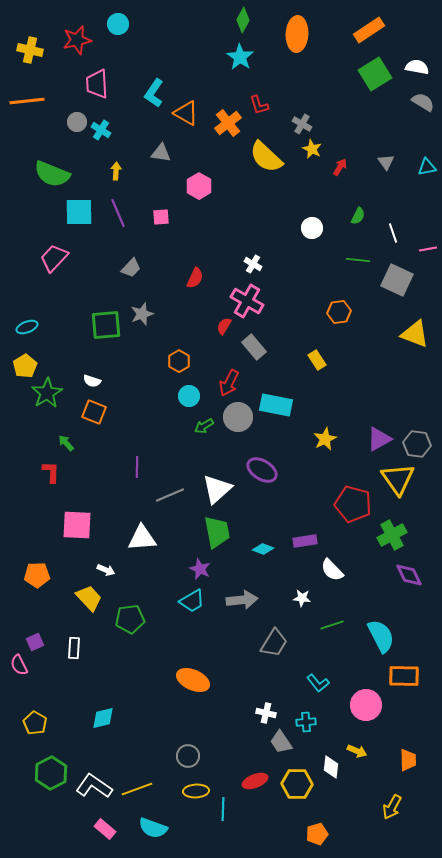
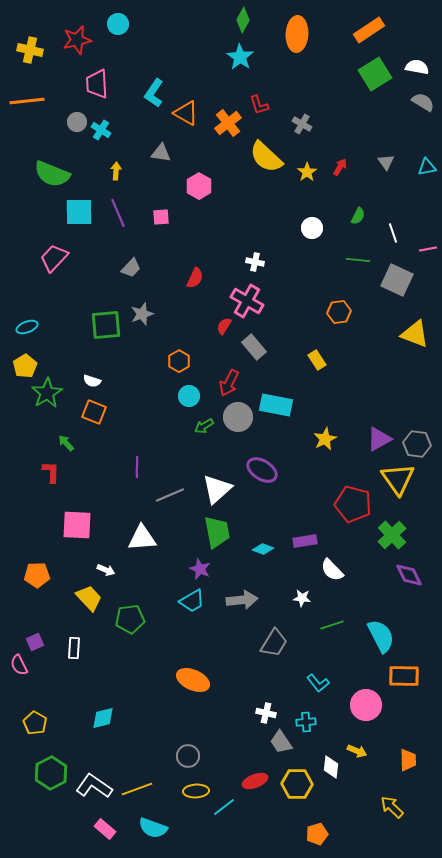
yellow star at (312, 149): moved 5 px left, 23 px down; rotated 12 degrees clockwise
white cross at (253, 264): moved 2 px right, 2 px up; rotated 18 degrees counterclockwise
green cross at (392, 535): rotated 16 degrees counterclockwise
yellow arrow at (392, 807): rotated 105 degrees clockwise
cyan line at (223, 809): moved 1 px right, 2 px up; rotated 50 degrees clockwise
